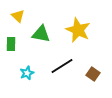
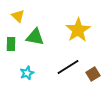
yellow star: rotated 15 degrees clockwise
green triangle: moved 6 px left, 3 px down
black line: moved 6 px right, 1 px down
brown square: rotated 24 degrees clockwise
